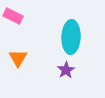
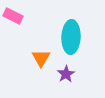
orange triangle: moved 23 px right
purple star: moved 4 px down
